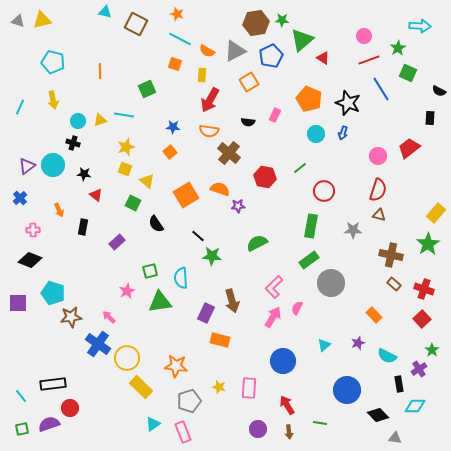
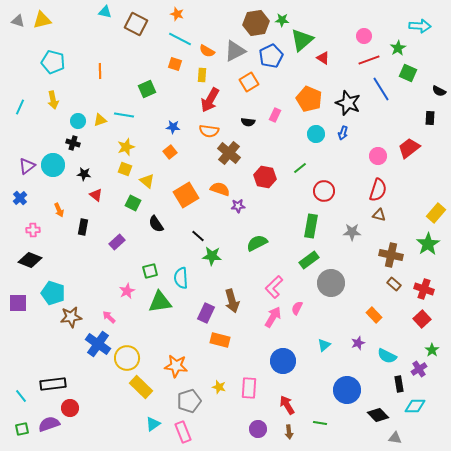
gray star at (353, 230): moved 1 px left, 2 px down
